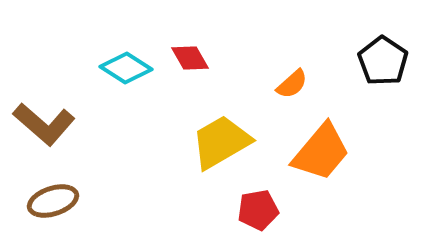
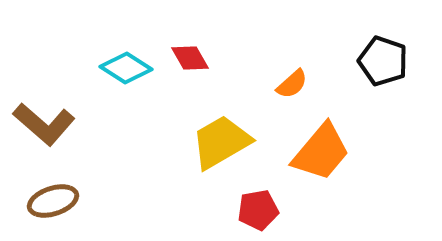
black pentagon: rotated 15 degrees counterclockwise
